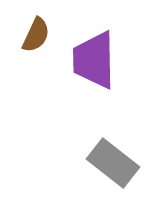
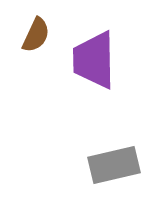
gray rectangle: moved 1 px right, 2 px down; rotated 51 degrees counterclockwise
